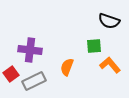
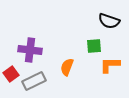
orange L-shape: rotated 50 degrees counterclockwise
